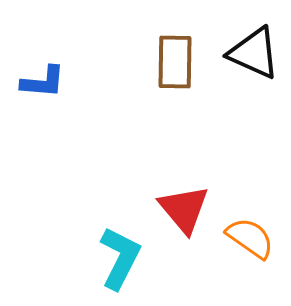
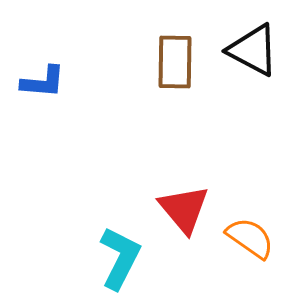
black triangle: moved 1 px left, 3 px up; rotated 4 degrees clockwise
